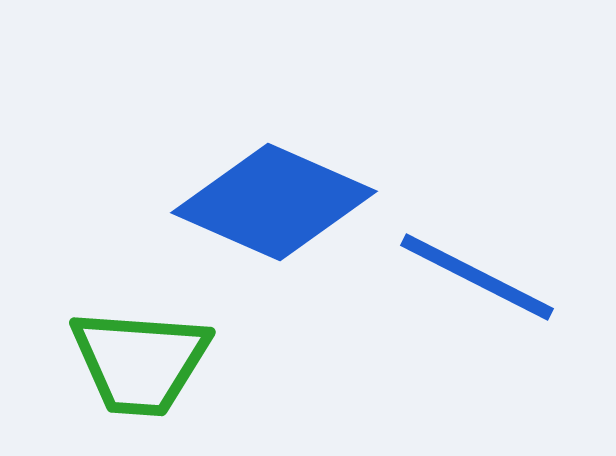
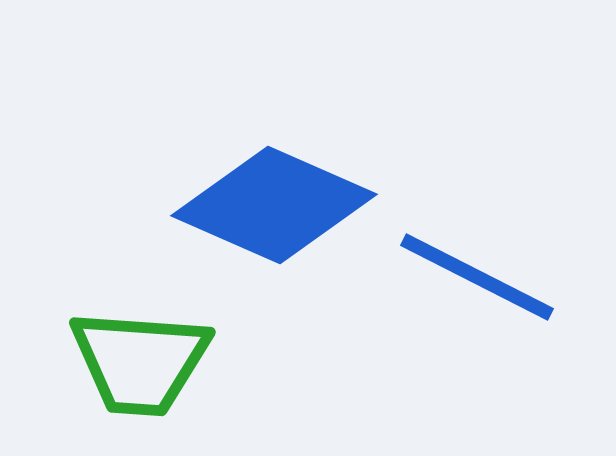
blue diamond: moved 3 px down
